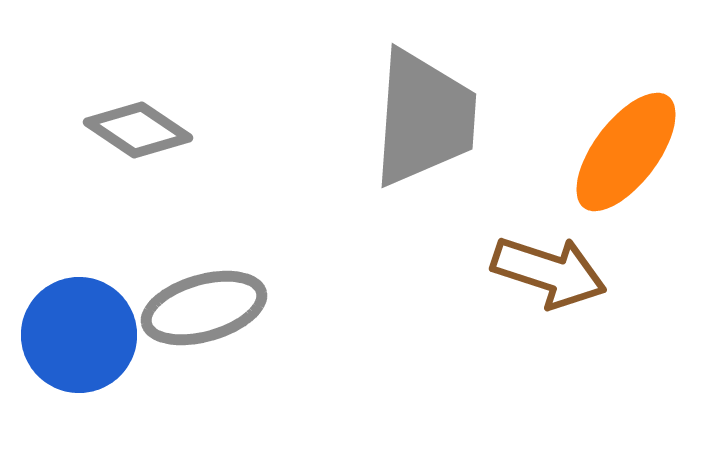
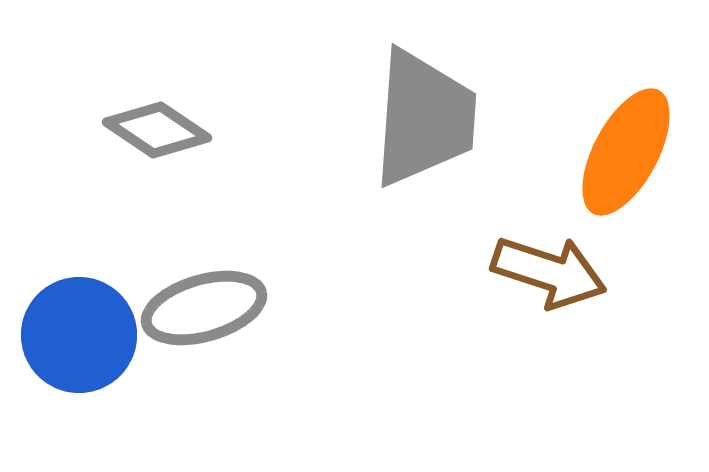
gray diamond: moved 19 px right
orange ellipse: rotated 9 degrees counterclockwise
